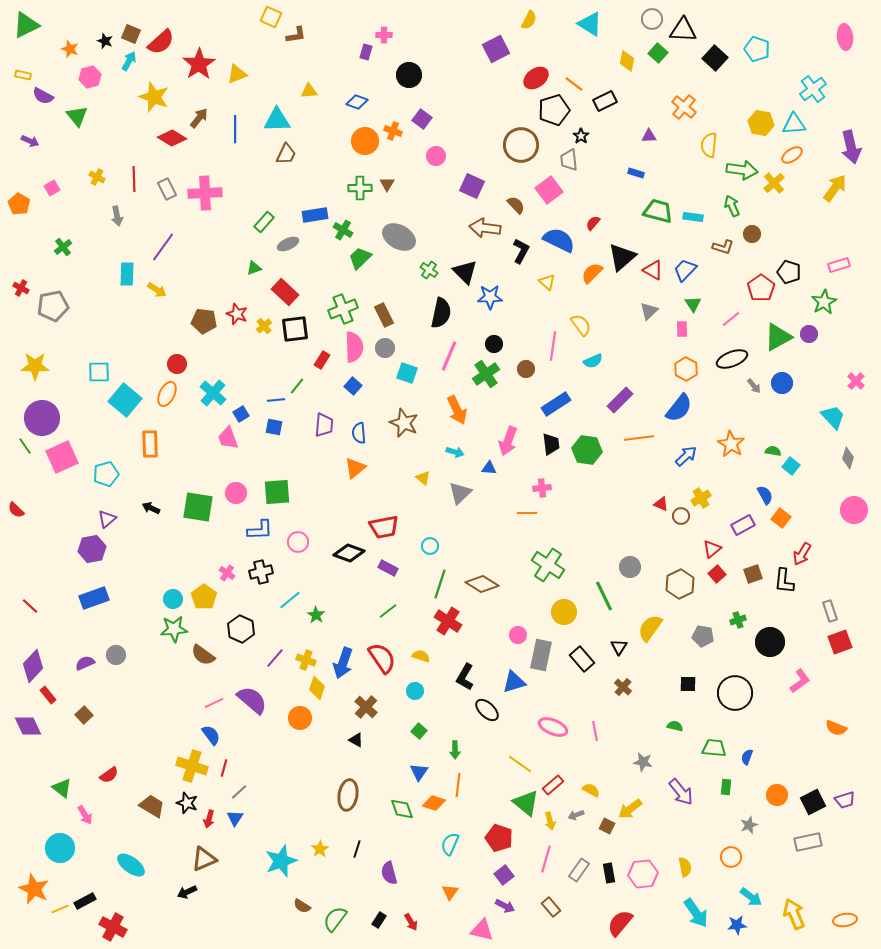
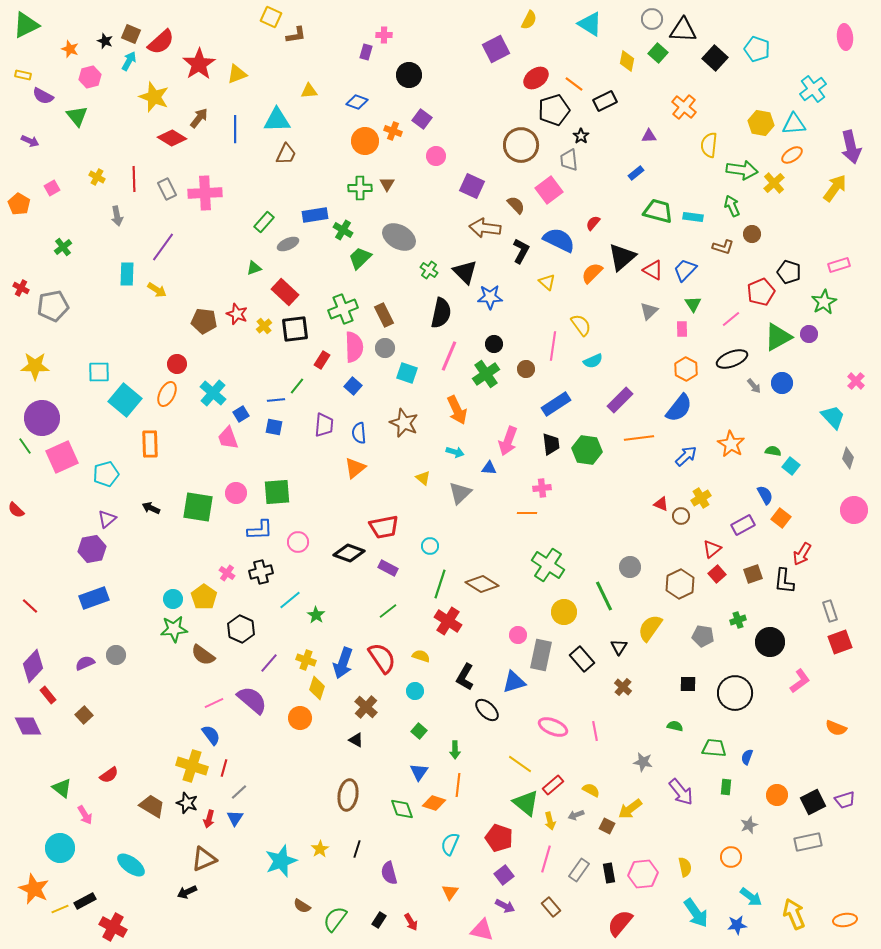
blue rectangle at (636, 173): rotated 56 degrees counterclockwise
red pentagon at (761, 288): moved 4 px down; rotated 12 degrees clockwise
purple line at (275, 658): moved 6 px left, 5 px down
